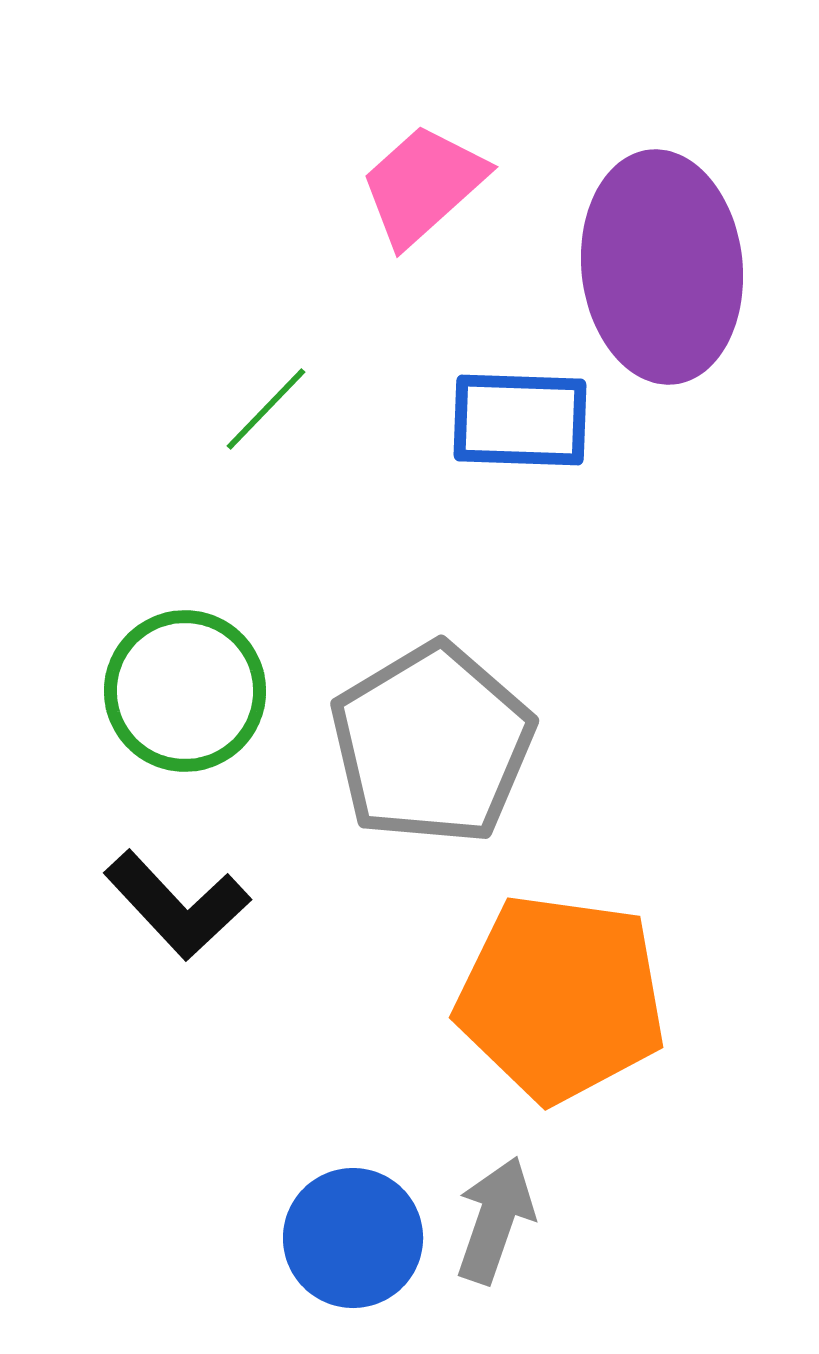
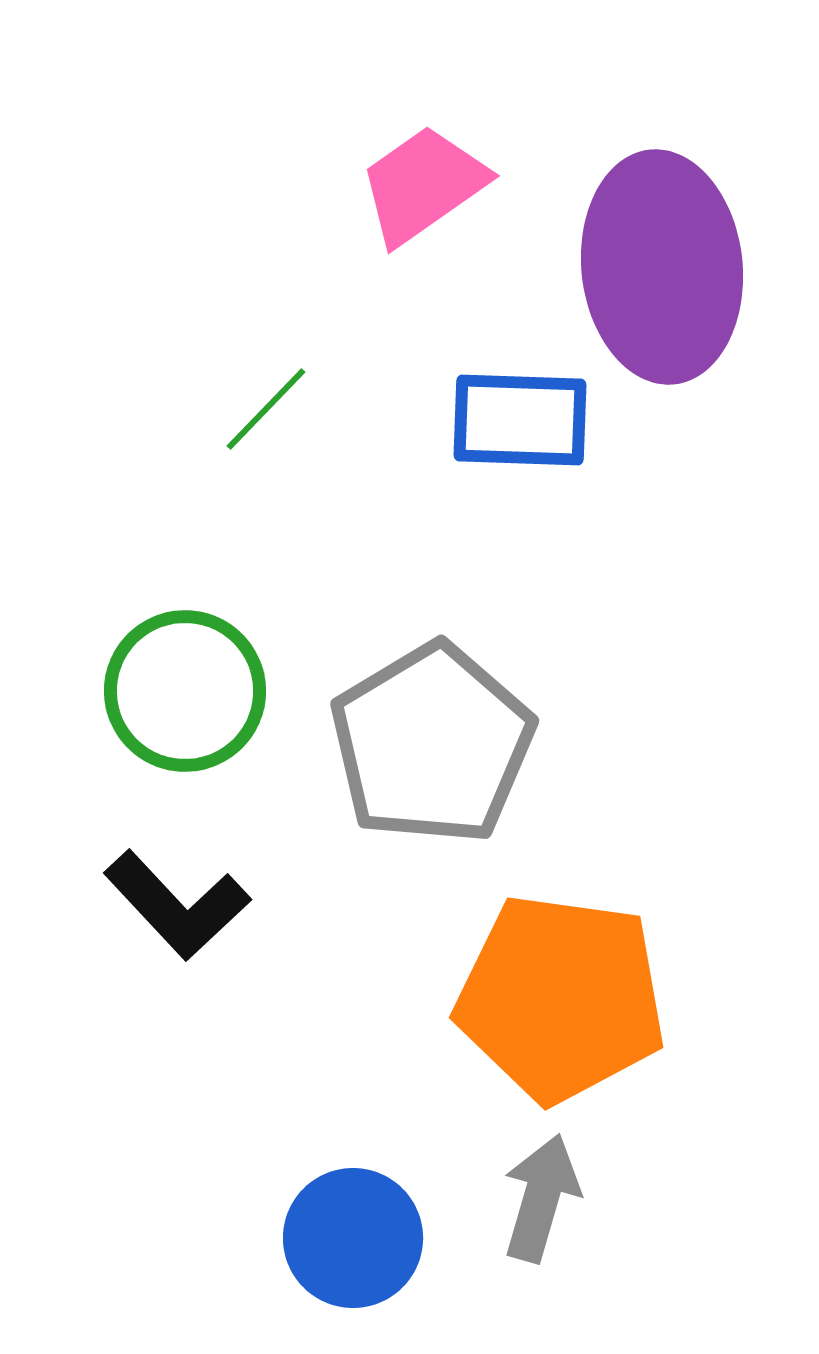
pink trapezoid: rotated 7 degrees clockwise
gray arrow: moved 46 px right, 22 px up; rotated 3 degrees counterclockwise
